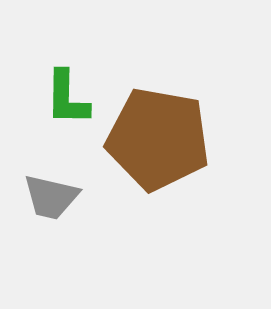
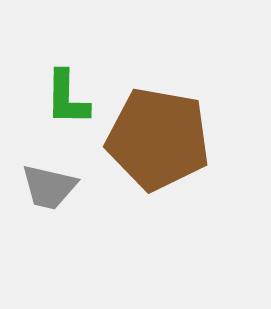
gray trapezoid: moved 2 px left, 10 px up
